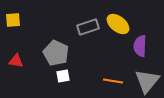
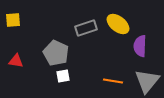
gray rectangle: moved 2 px left, 1 px down
